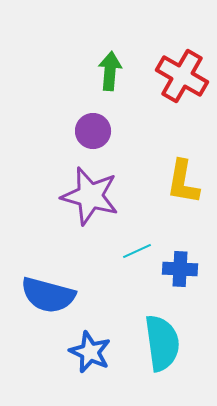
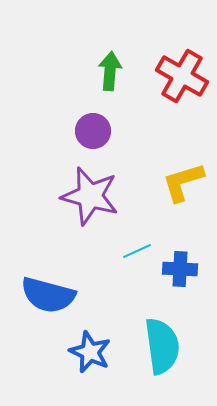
yellow L-shape: rotated 63 degrees clockwise
cyan semicircle: moved 3 px down
